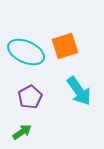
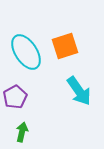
cyan ellipse: rotated 33 degrees clockwise
purple pentagon: moved 15 px left
green arrow: rotated 42 degrees counterclockwise
